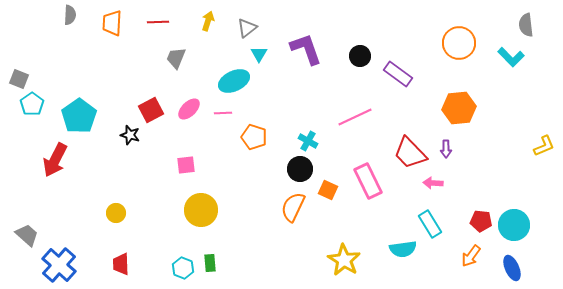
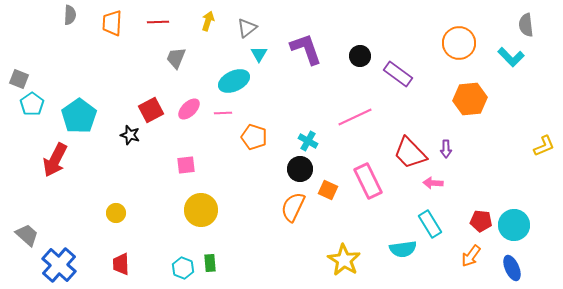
orange hexagon at (459, 108): moved 11 px right, 9 px up
